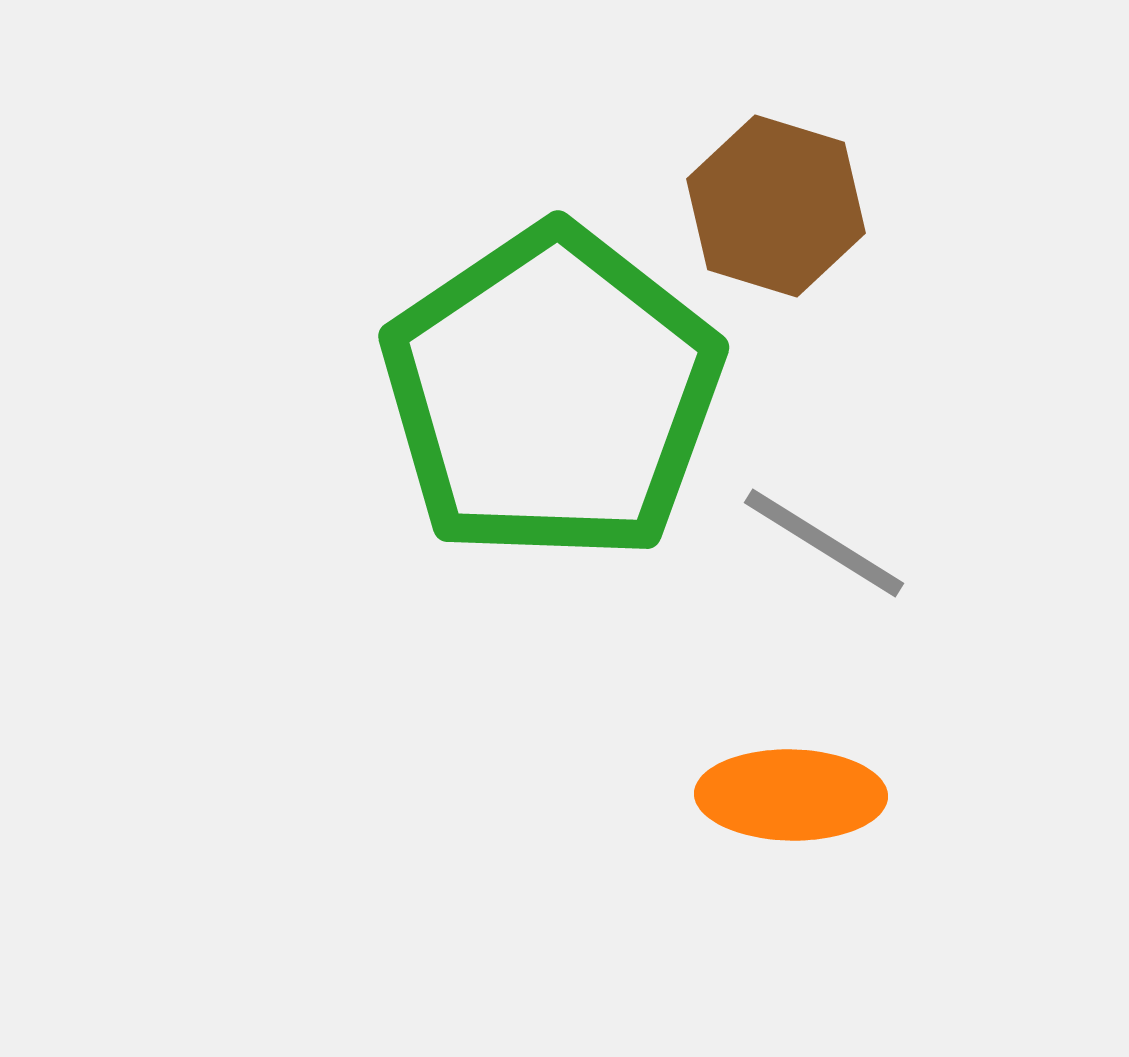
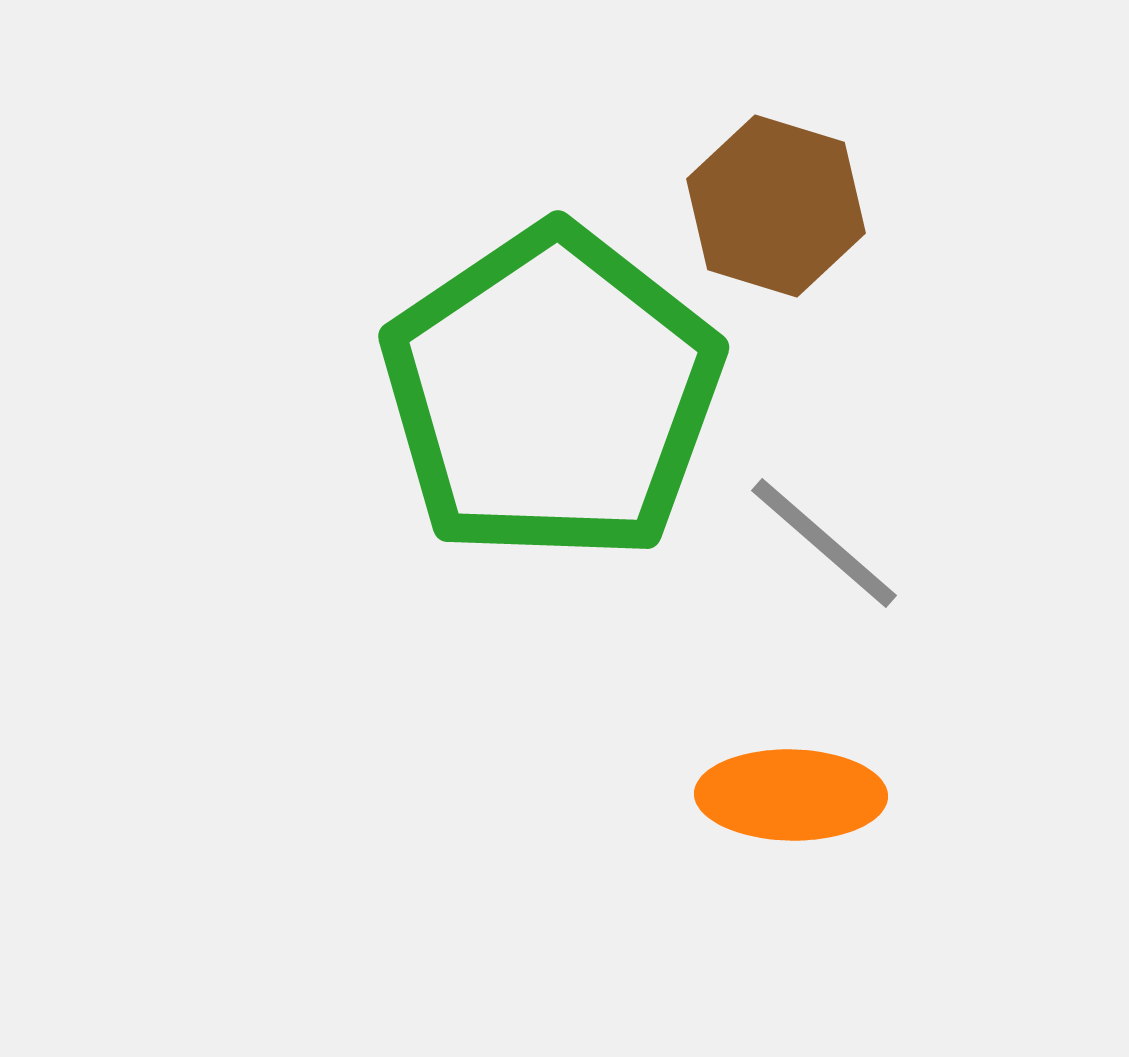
gray line: rotated 9 degrees clockwise
